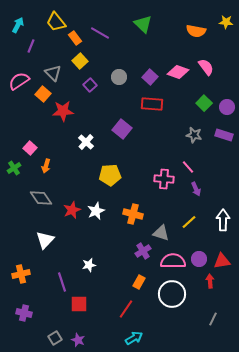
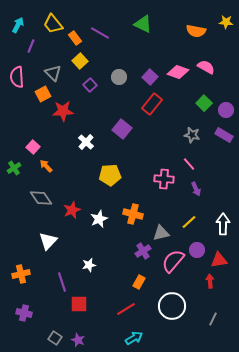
yellow trapezoid at (56, 22): moved 3 px left, 2 px down
green triangle at (143, 24): rotated 18 degrees counterclockwise
pink semicircle at (206, 67): rotated 24 degrees counterclockwise
pink semicircle at (19, 81): moved 2 px left, 4 px up; rotated 60 degrees counterclockwise
orange square at (43, 94): rotated 21 degrees clockwise
red rectangle at (152, 104): rotated 55 degrees counterclockwise
purple circle at (227, 107): moved 1 px left, 3 px down
gray star at (194, 135): moved 2 px left
purple rectangle at (224, 135): rotated 12 degrees clockwise
pink square at (30, 148): moved 3 px right, 1 px up
orange arrow at (46, 166): rotated 120 degrees clockwise
pink line at (188, 167): moved 1 px right, 3 px up
white star at (96, 211): moved 3 px right, 8 px down
white arrow at (223, 220): moved 4 px down
gray triangle at (161, 233): rotated 30 degrees counterclockwise
white triangle at (45, 240): moved 3 px right, 1 px down
purple circle at (199, 259): moved 2 px left, 9 px up
pink semicircle at (173, 261): rotated 50 degrees counterclockwise
red triangle at (222, 261): moved 3 px left, 1 px up
white circle at (172, 294): moved 12 px down
red line at (126, 309): rotated 24 degrees clockwise
gray square at (55, 338): rotated 24 degrees counterclockwise
